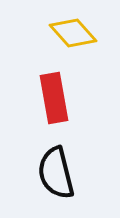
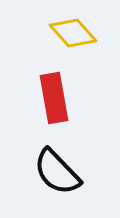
black semicircle: moved 1 px right, 1 px up; rotated 30 degrees counterclockwise
